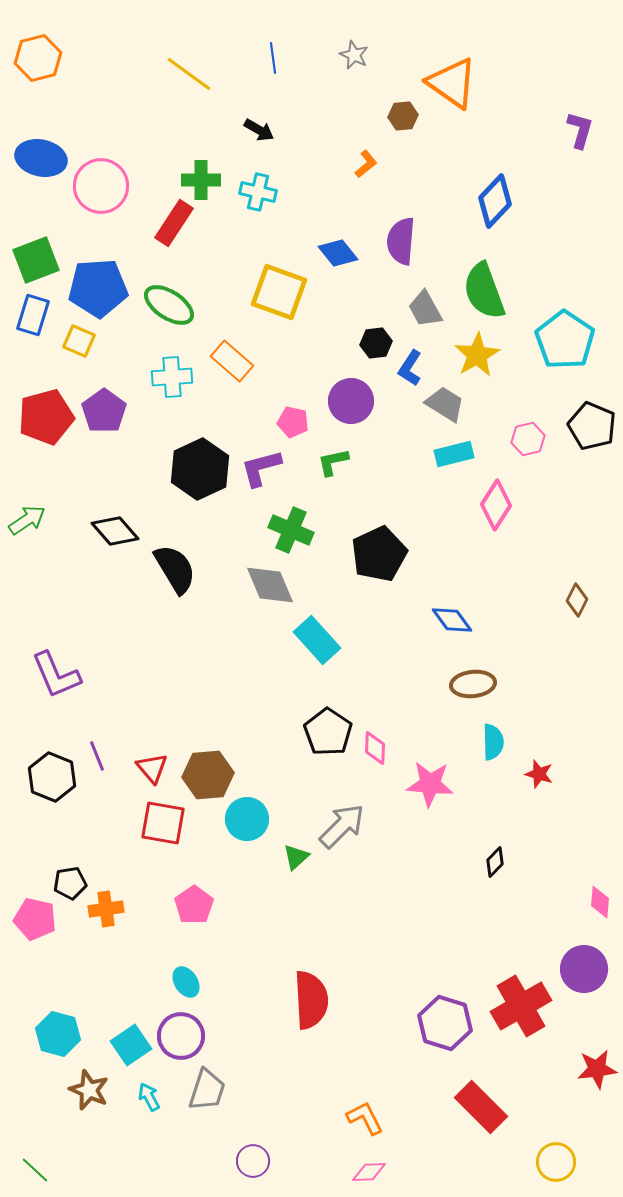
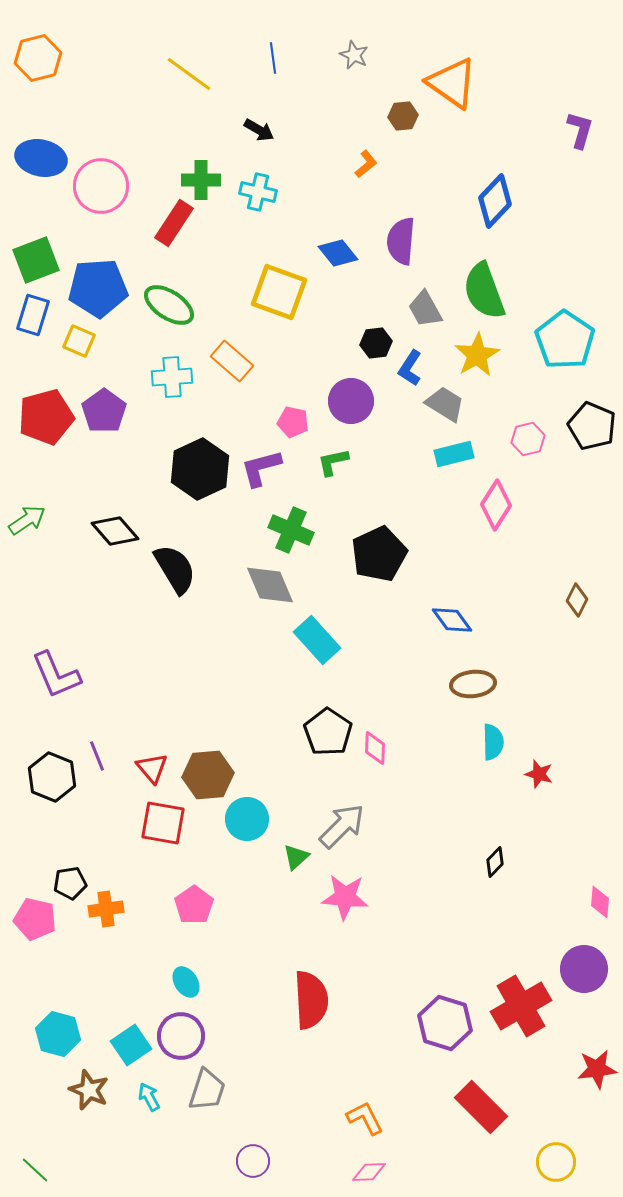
pink star at (430, 784): moved 85 px left, 113 px down
